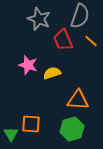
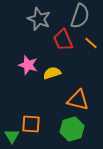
orange line: moved 2 px down
orange triangle: rotated 10 degrees clockwise
green triangle: moved 1 px right, 2 px down
